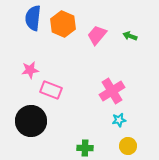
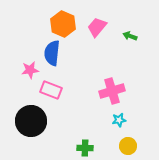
blue semicircle: moved 19 px right, 35 px down
pink trapezoid: moved 8 px up
pink cross: rotated 15 degrees clockwise
